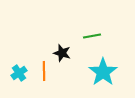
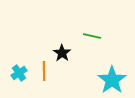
green line: rotated 24 degrees clockwise
black star: rotated 18 degrees clockwise
cyan star: moved 9 px right, 8 px down
